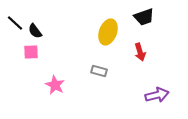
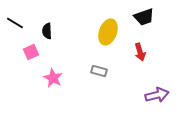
black line: rotated 12 degrees counterclockwise
black semicircle: moved 12 px right; rotated 35 degrees clockwise
pink square: rotated 21 degrees counterclockwise
pink star: moved 2 px left, 7 px up
